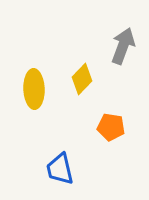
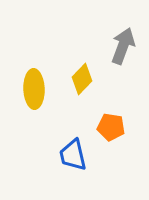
blue trapezoid: moved 13 px right, 14 px up
